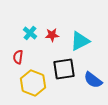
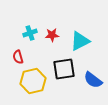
cyan cross: rotated 32 degrees clockwise
red semicircle: rotated 24 degrees counterclockwise
yellow hexagon: moved 2 px up; rotated 25 degrees clockwise
